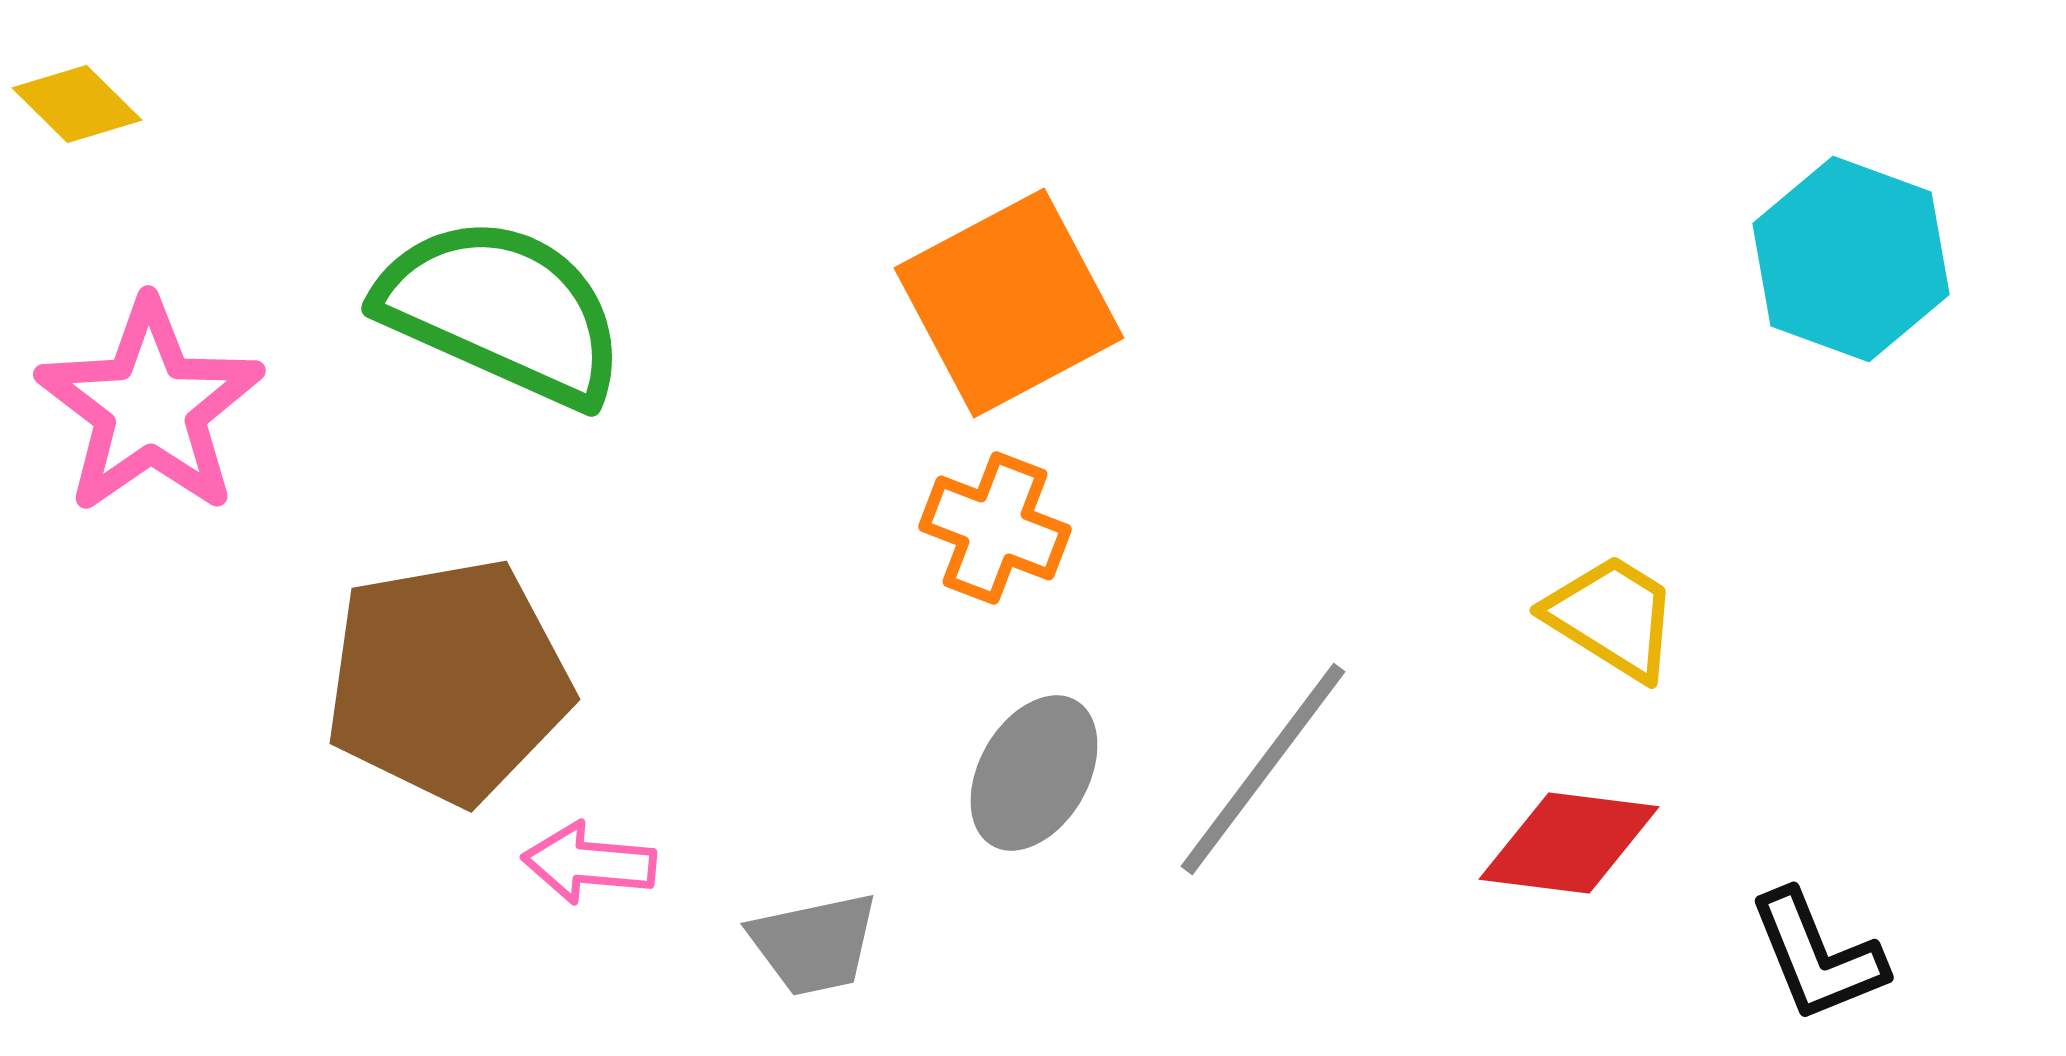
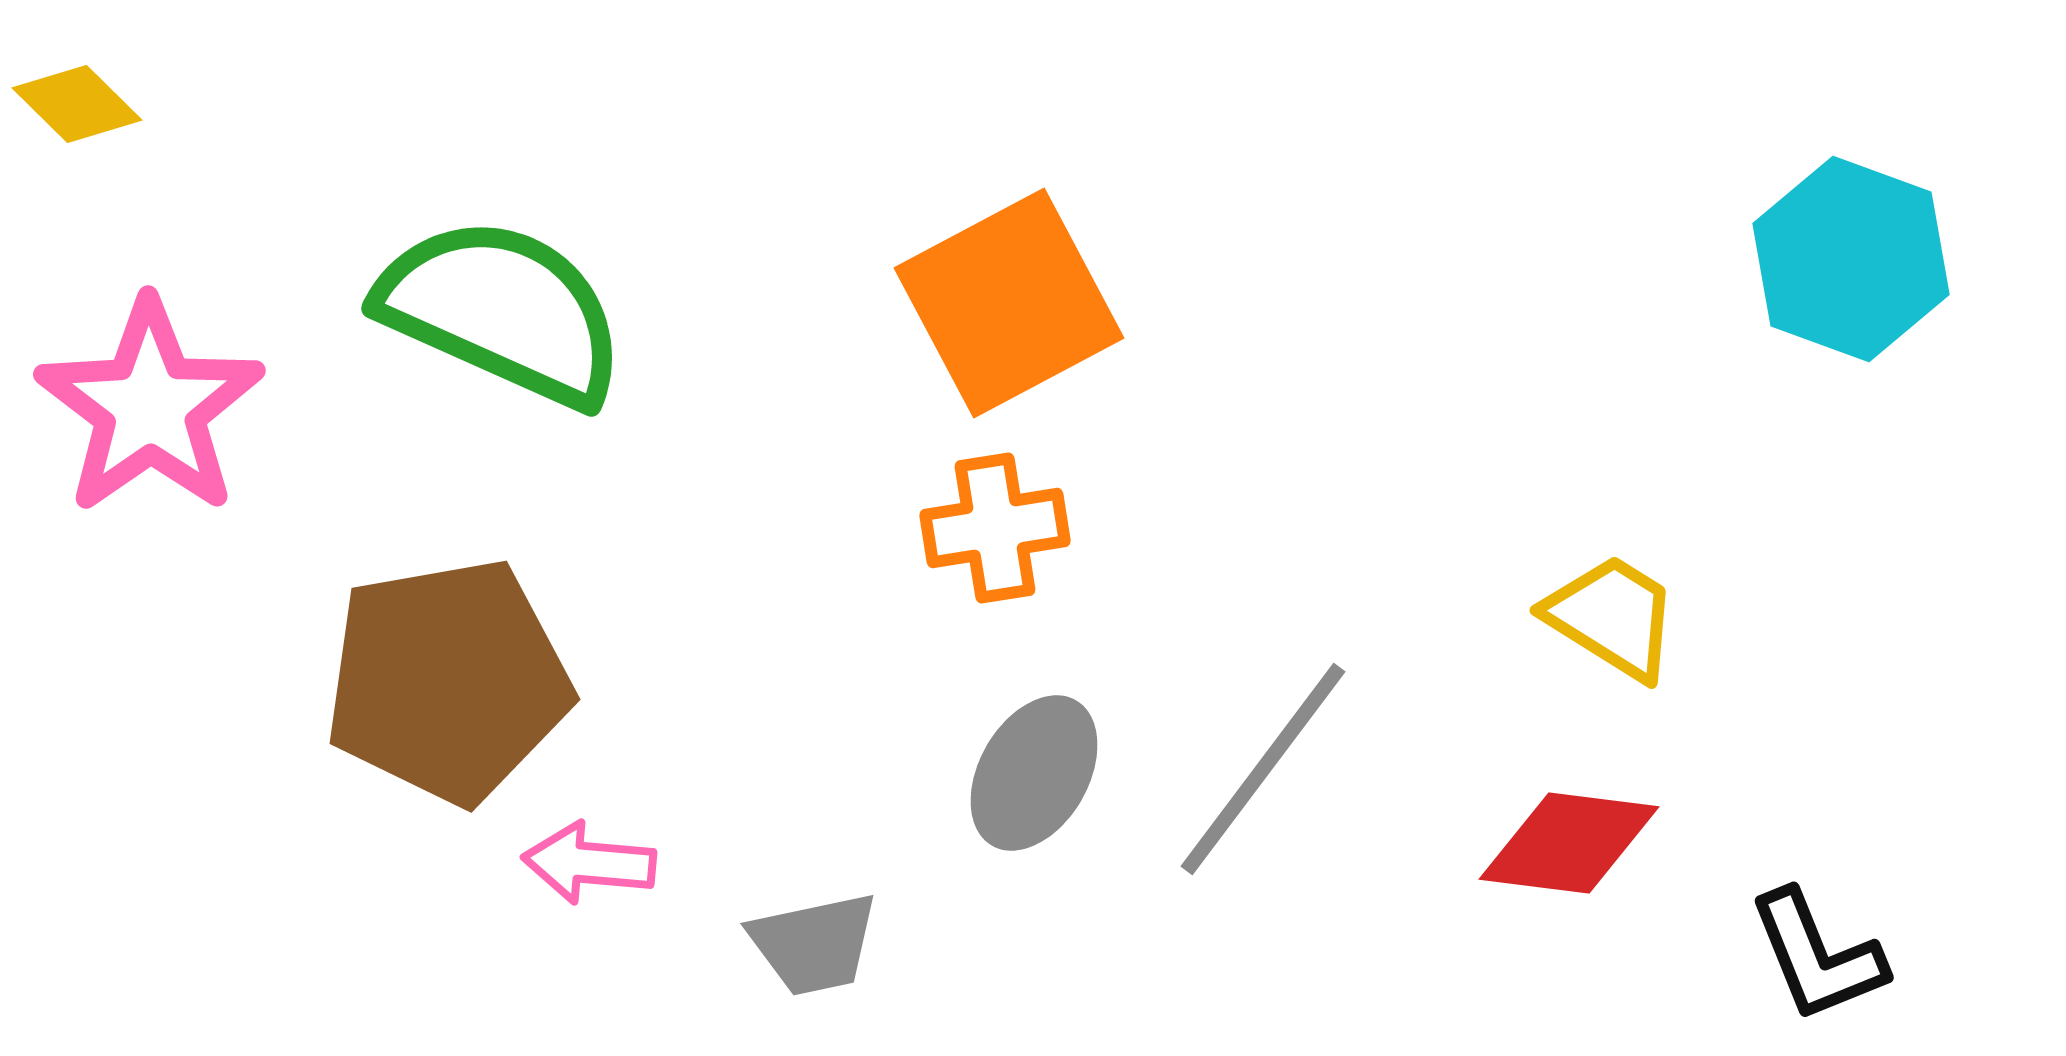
orange cross: rotated 30 degrees counterclockwise
